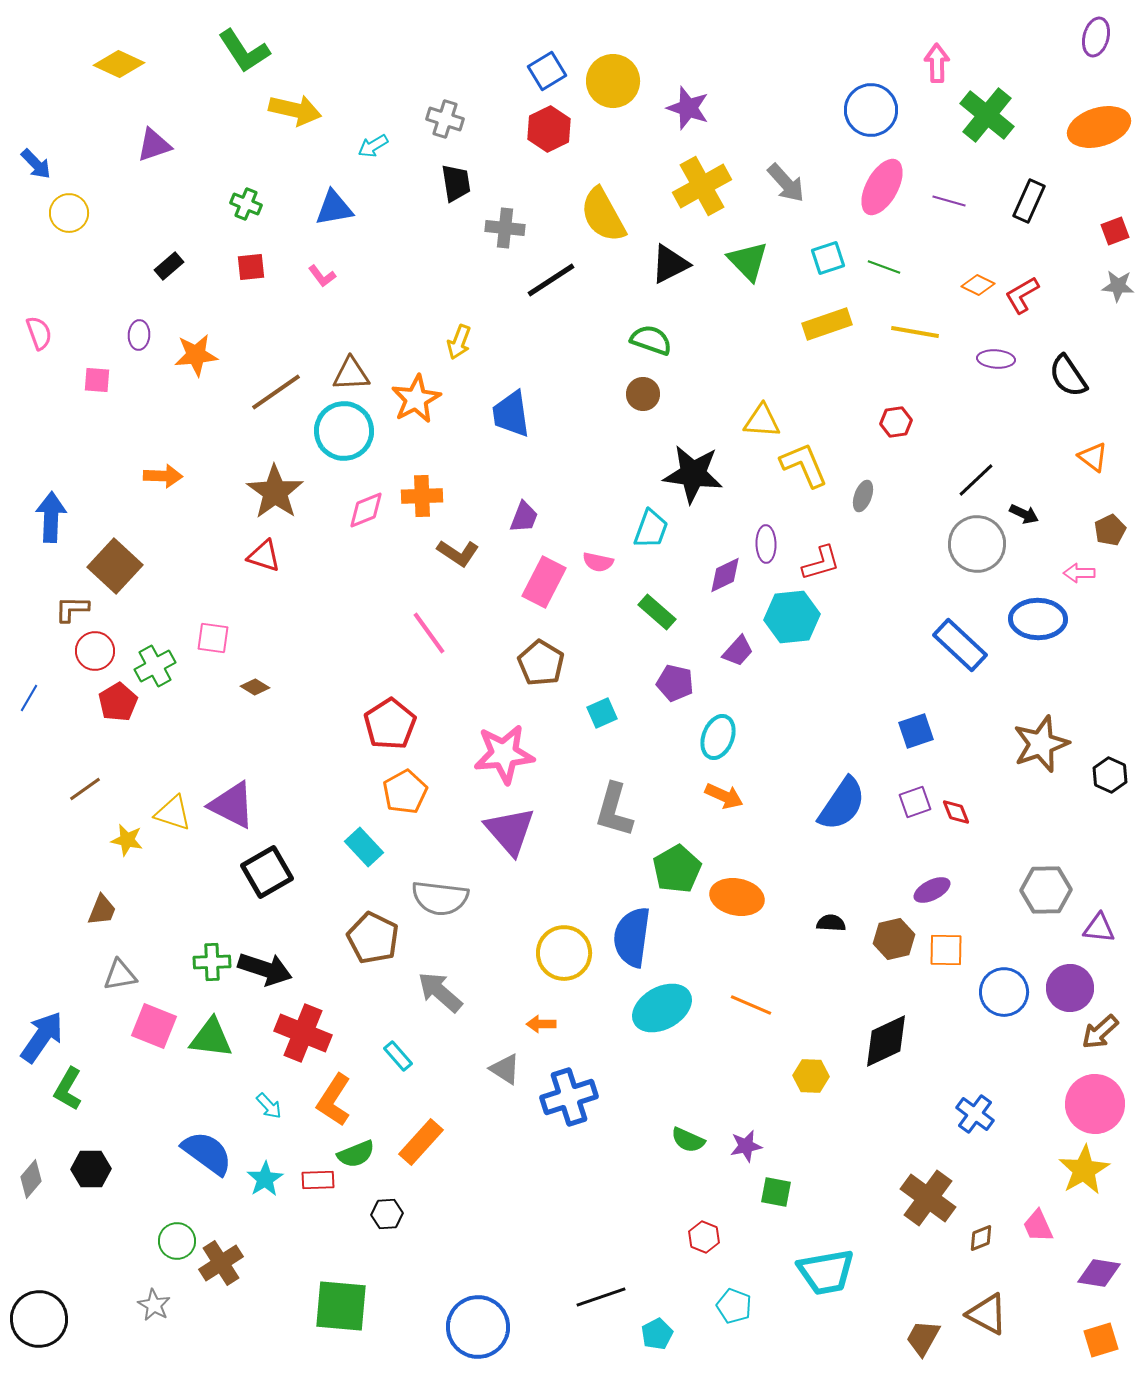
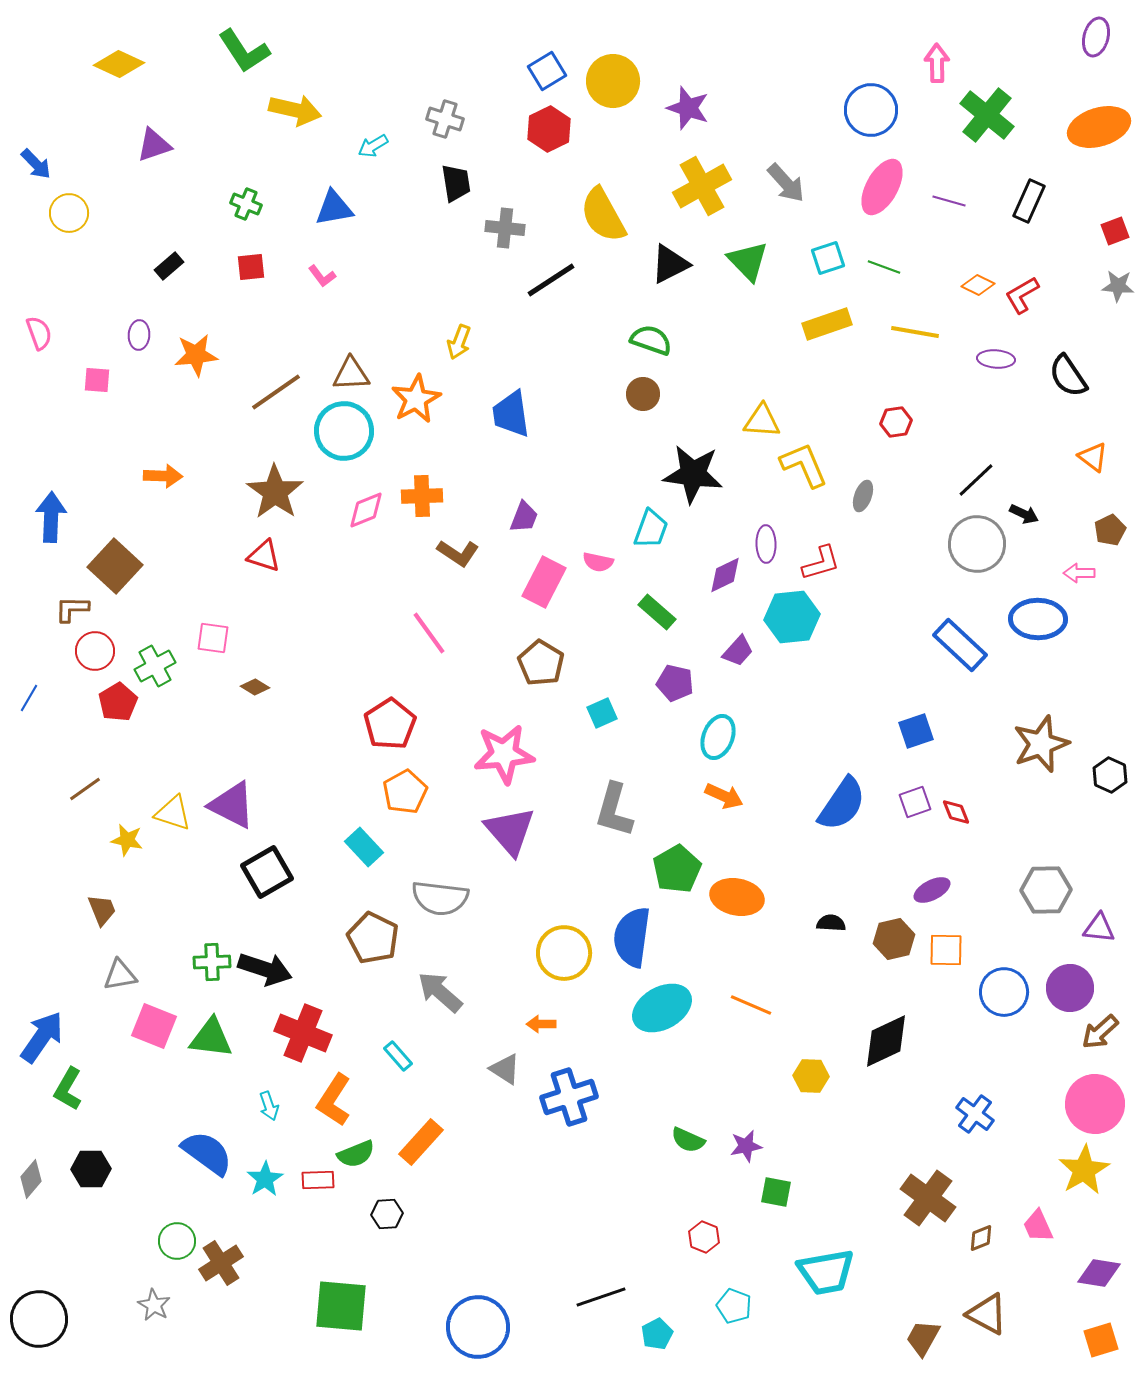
brown trapezoid at (102, 910): rotated 44 degrees counterclockwise
cyan arrow at (269, 1106): rotated 24 degrees clockwise
